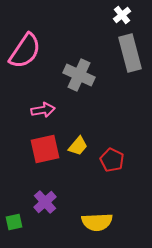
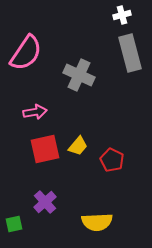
white cross: rotated 24 degrees clockwise
pink semicircle: moved 1 px right, 2 px down
pink arrow: moved 8 px left, 2 px down
green square: moved 2 px down
